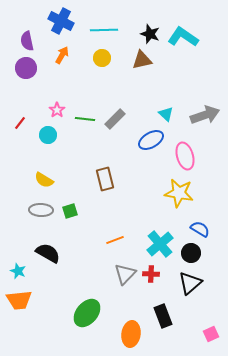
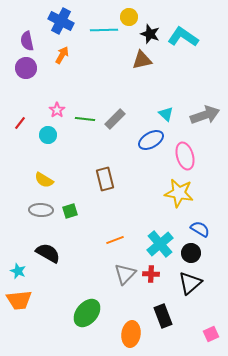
yellow circle: moved 27 px right, 41 px up
